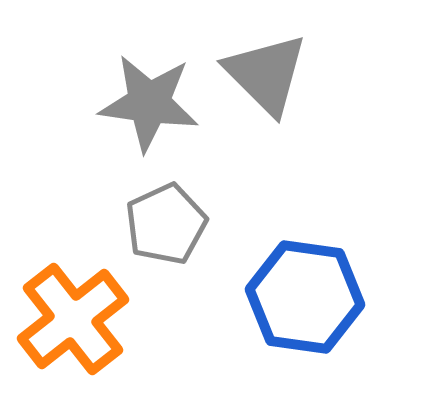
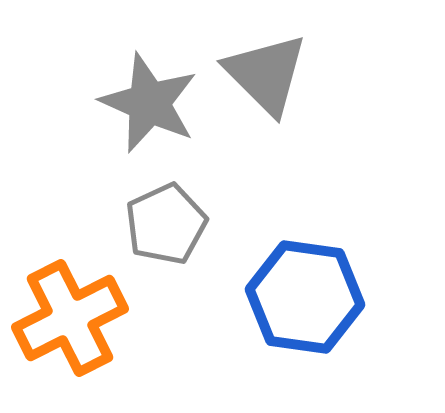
gray star: rotated 16 degrees clockwise
orange cross: moved 3 px left, 1 px up; rotated 11 degrees clockwise
